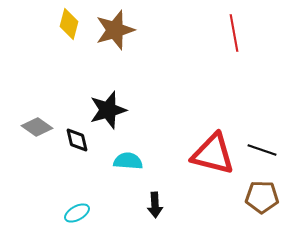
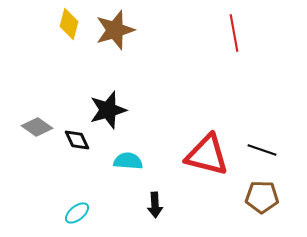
black diamond: rotated 12 degrees counterclockwise
red triangle: moved 6 px left, 1 px down
cyan ellipse: rotated 10 degrees counterclockwise
